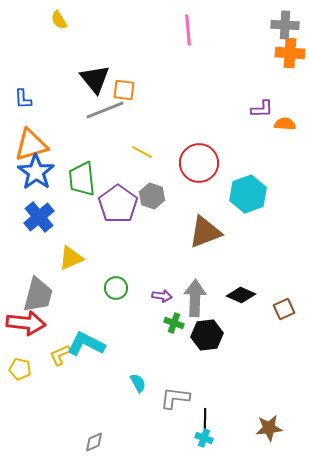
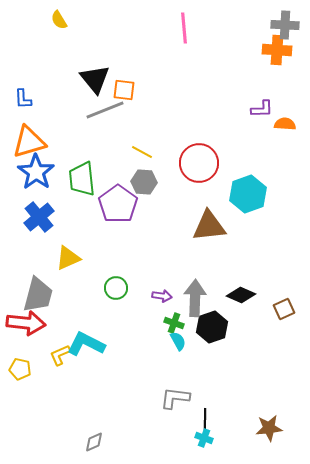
pink line: moved 4 px left, 2 px up
orange cross: moved 13 px left, 3 px up
orange triangle: moved 2 px left, 3 px up
gray hexagon: moved 8 px left, 14 px up; rotated 15 degrees counterclockwise
brown triangle: moved 4 px right, 6 px up; rotated 15 degrees clockwise
yellow triangle: moved 3 px left
black hexagon: moved 5 px right, 8 px up; rotated 12 degrees counterclockwise
cyan semicircle: moved 40 px right, 42 px up
